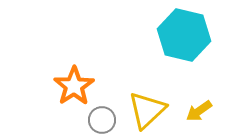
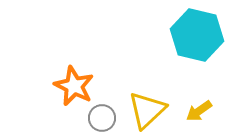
cyan hexagon: moved 13 px right
orange star: rotated 12 degrees counterclockwise
gray circle: moved 2 px up
